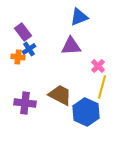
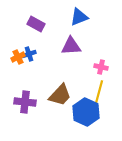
purple rectangle: moved 13 px right, 8 px up; rotated 24 degrees counterclockwise
blue cross: moved 5 px down; rotated 16 degrees clockwise
orange cross: rotated 32 degrees counterclockwise
pink cross: moved 3 px right, 1 px down; rotated 32 degrees counterclockwise
yellow line: moved 3 px left, 5 px down
brown trapezoid: rotated 105 degrees clockwise
purple cross: moved 1 px up
